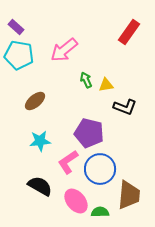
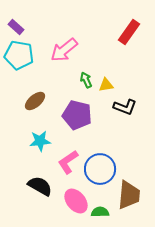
purple pentagon: moved 12 px left, 18 px up
